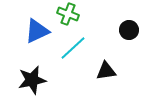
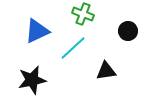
green cross: moved 15 px right
black circle: moved 1 px left, 1 px down
